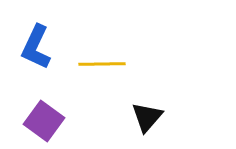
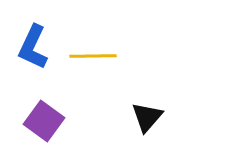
blue L-shape: moved 3 px left
yellow line: moved 9 px left, 8 px up
